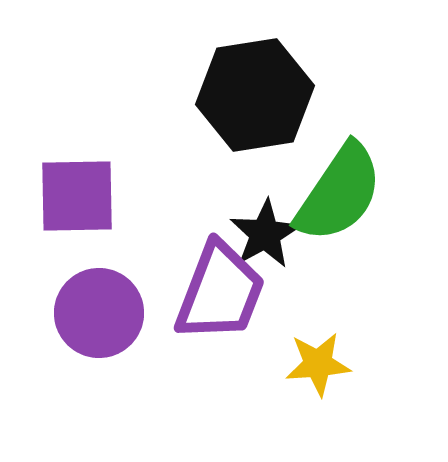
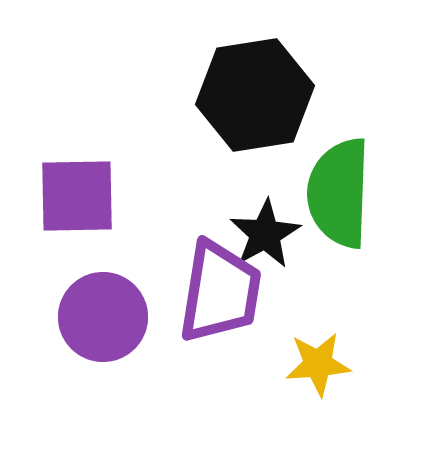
green semicircle: rotated 148 degrees clockwise
purple trapezoid: rotated 12 degrees counterclockwise
purple circle: moved 4 px right, 4 px down
